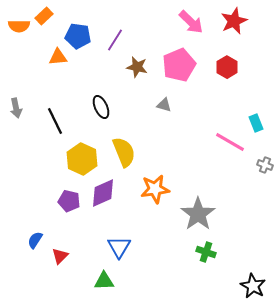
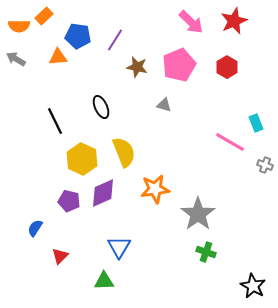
gray arrow: moved 49 px up; rotated 132 degrees clockwise
blue semicircle: moved 12 px up
